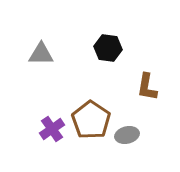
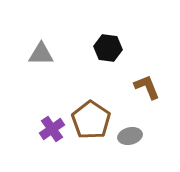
brown L-shape: rotated 148 degrees clockwise
gray ellipse: moved 3 px right, 1 px down
